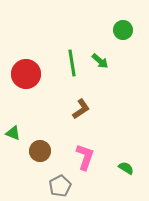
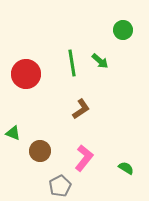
pink L-shape: moved 1 px left, 1 px down; rotated 20 degrees clockwise
